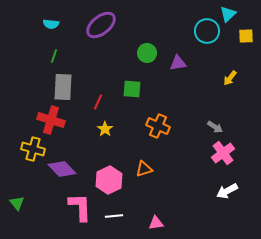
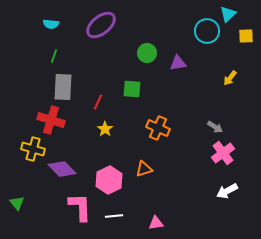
orange cross: moved 2 px down
